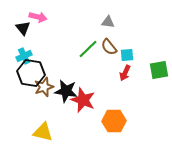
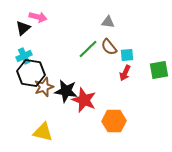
black triangle: rotated 28 degrees clockwise
red star: moved 1 px right
